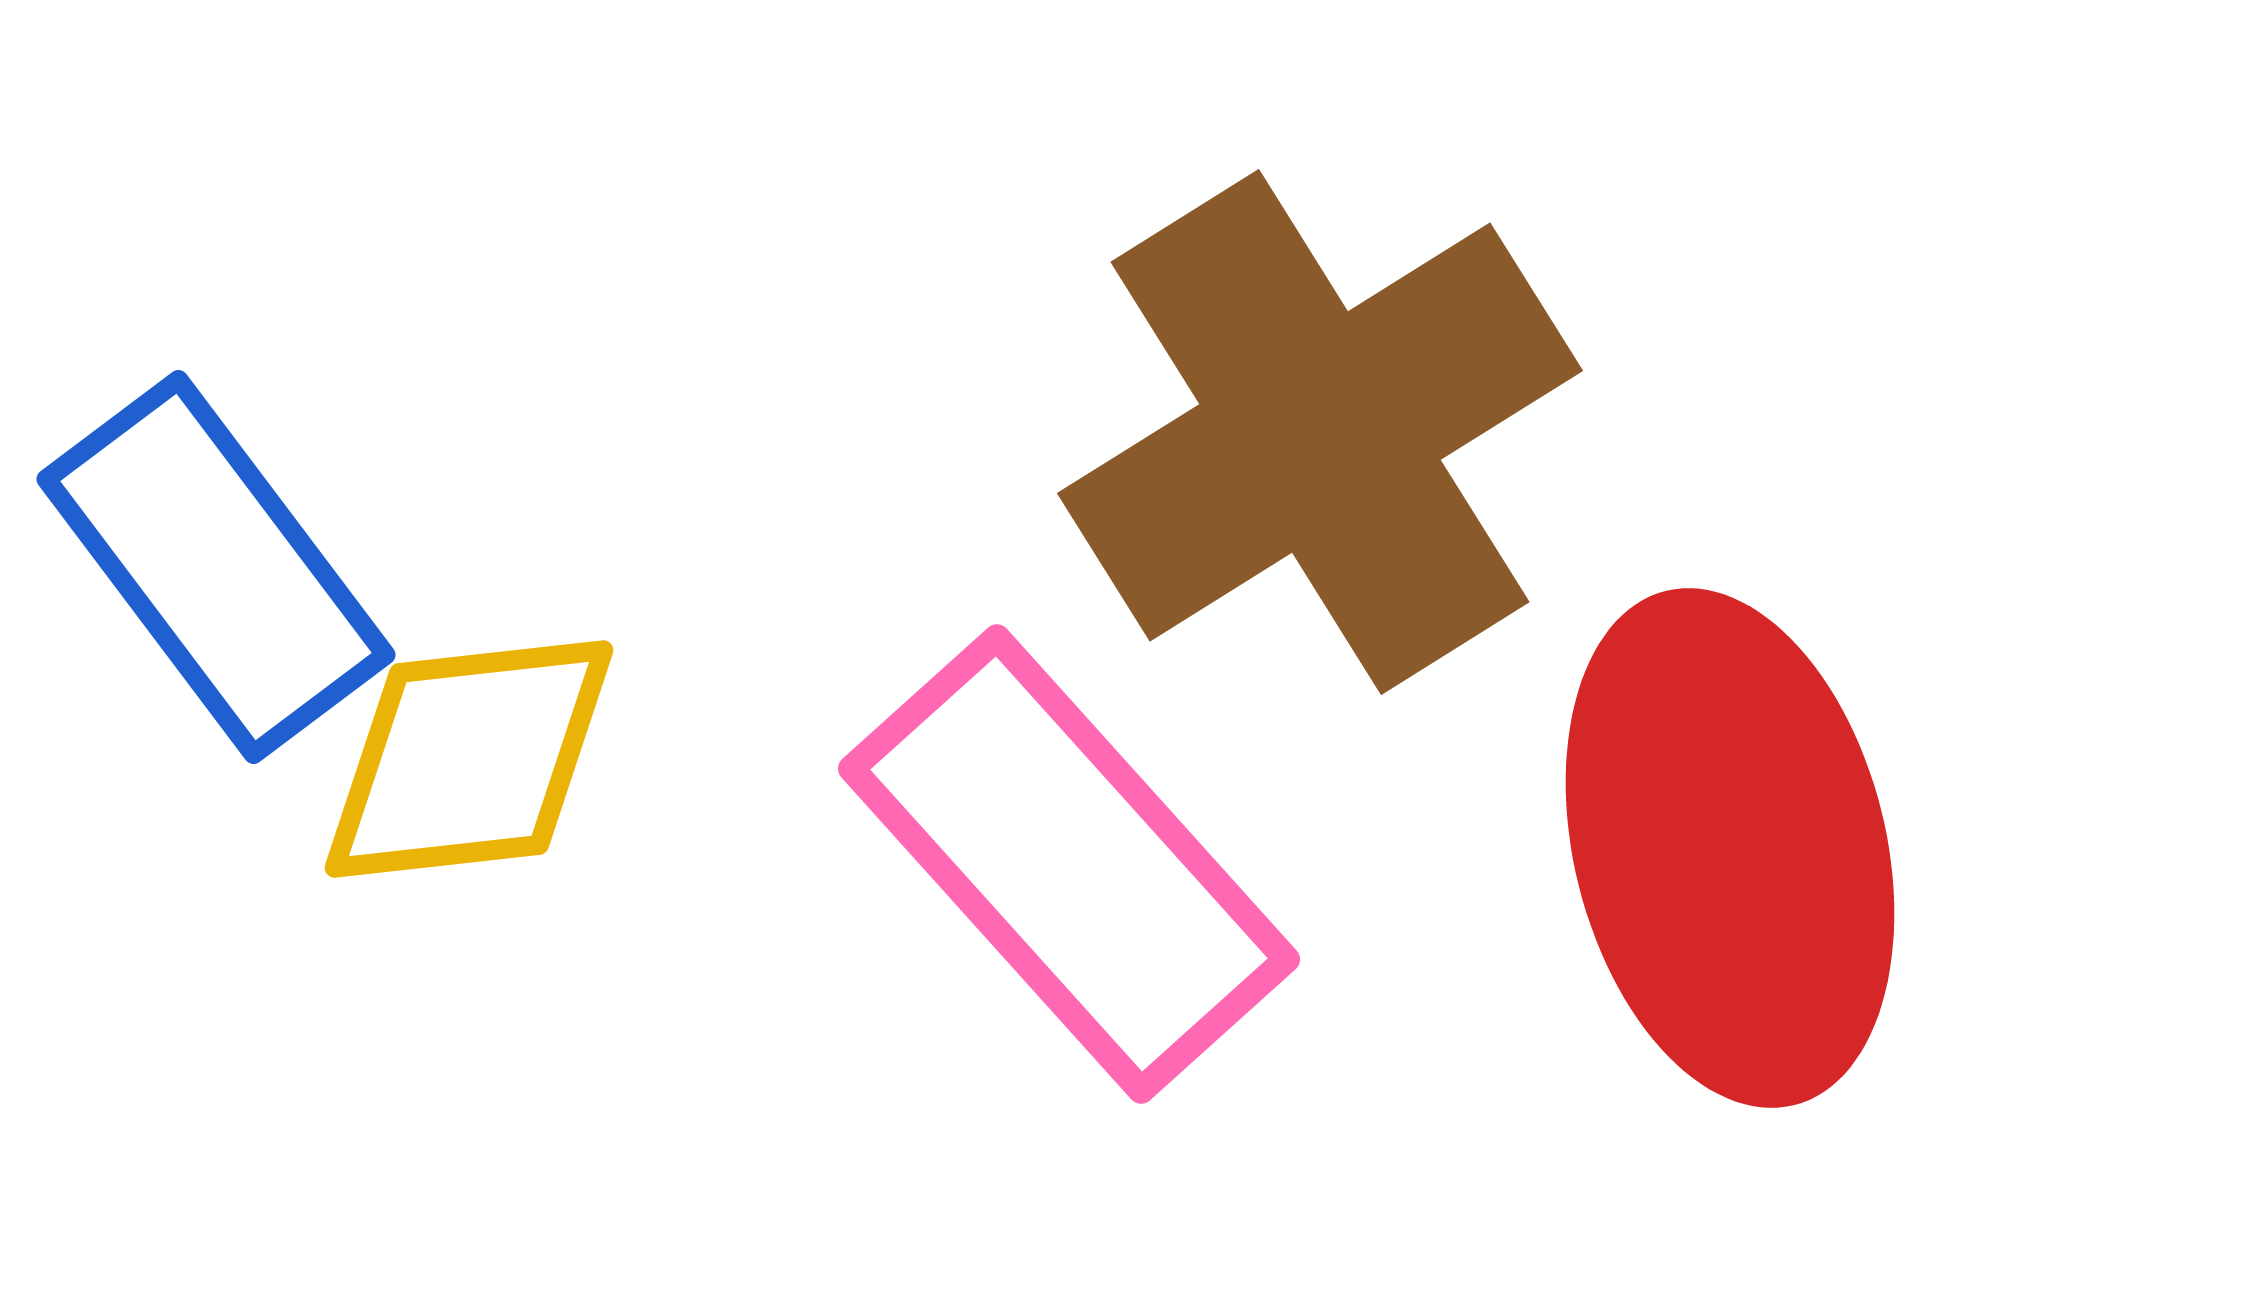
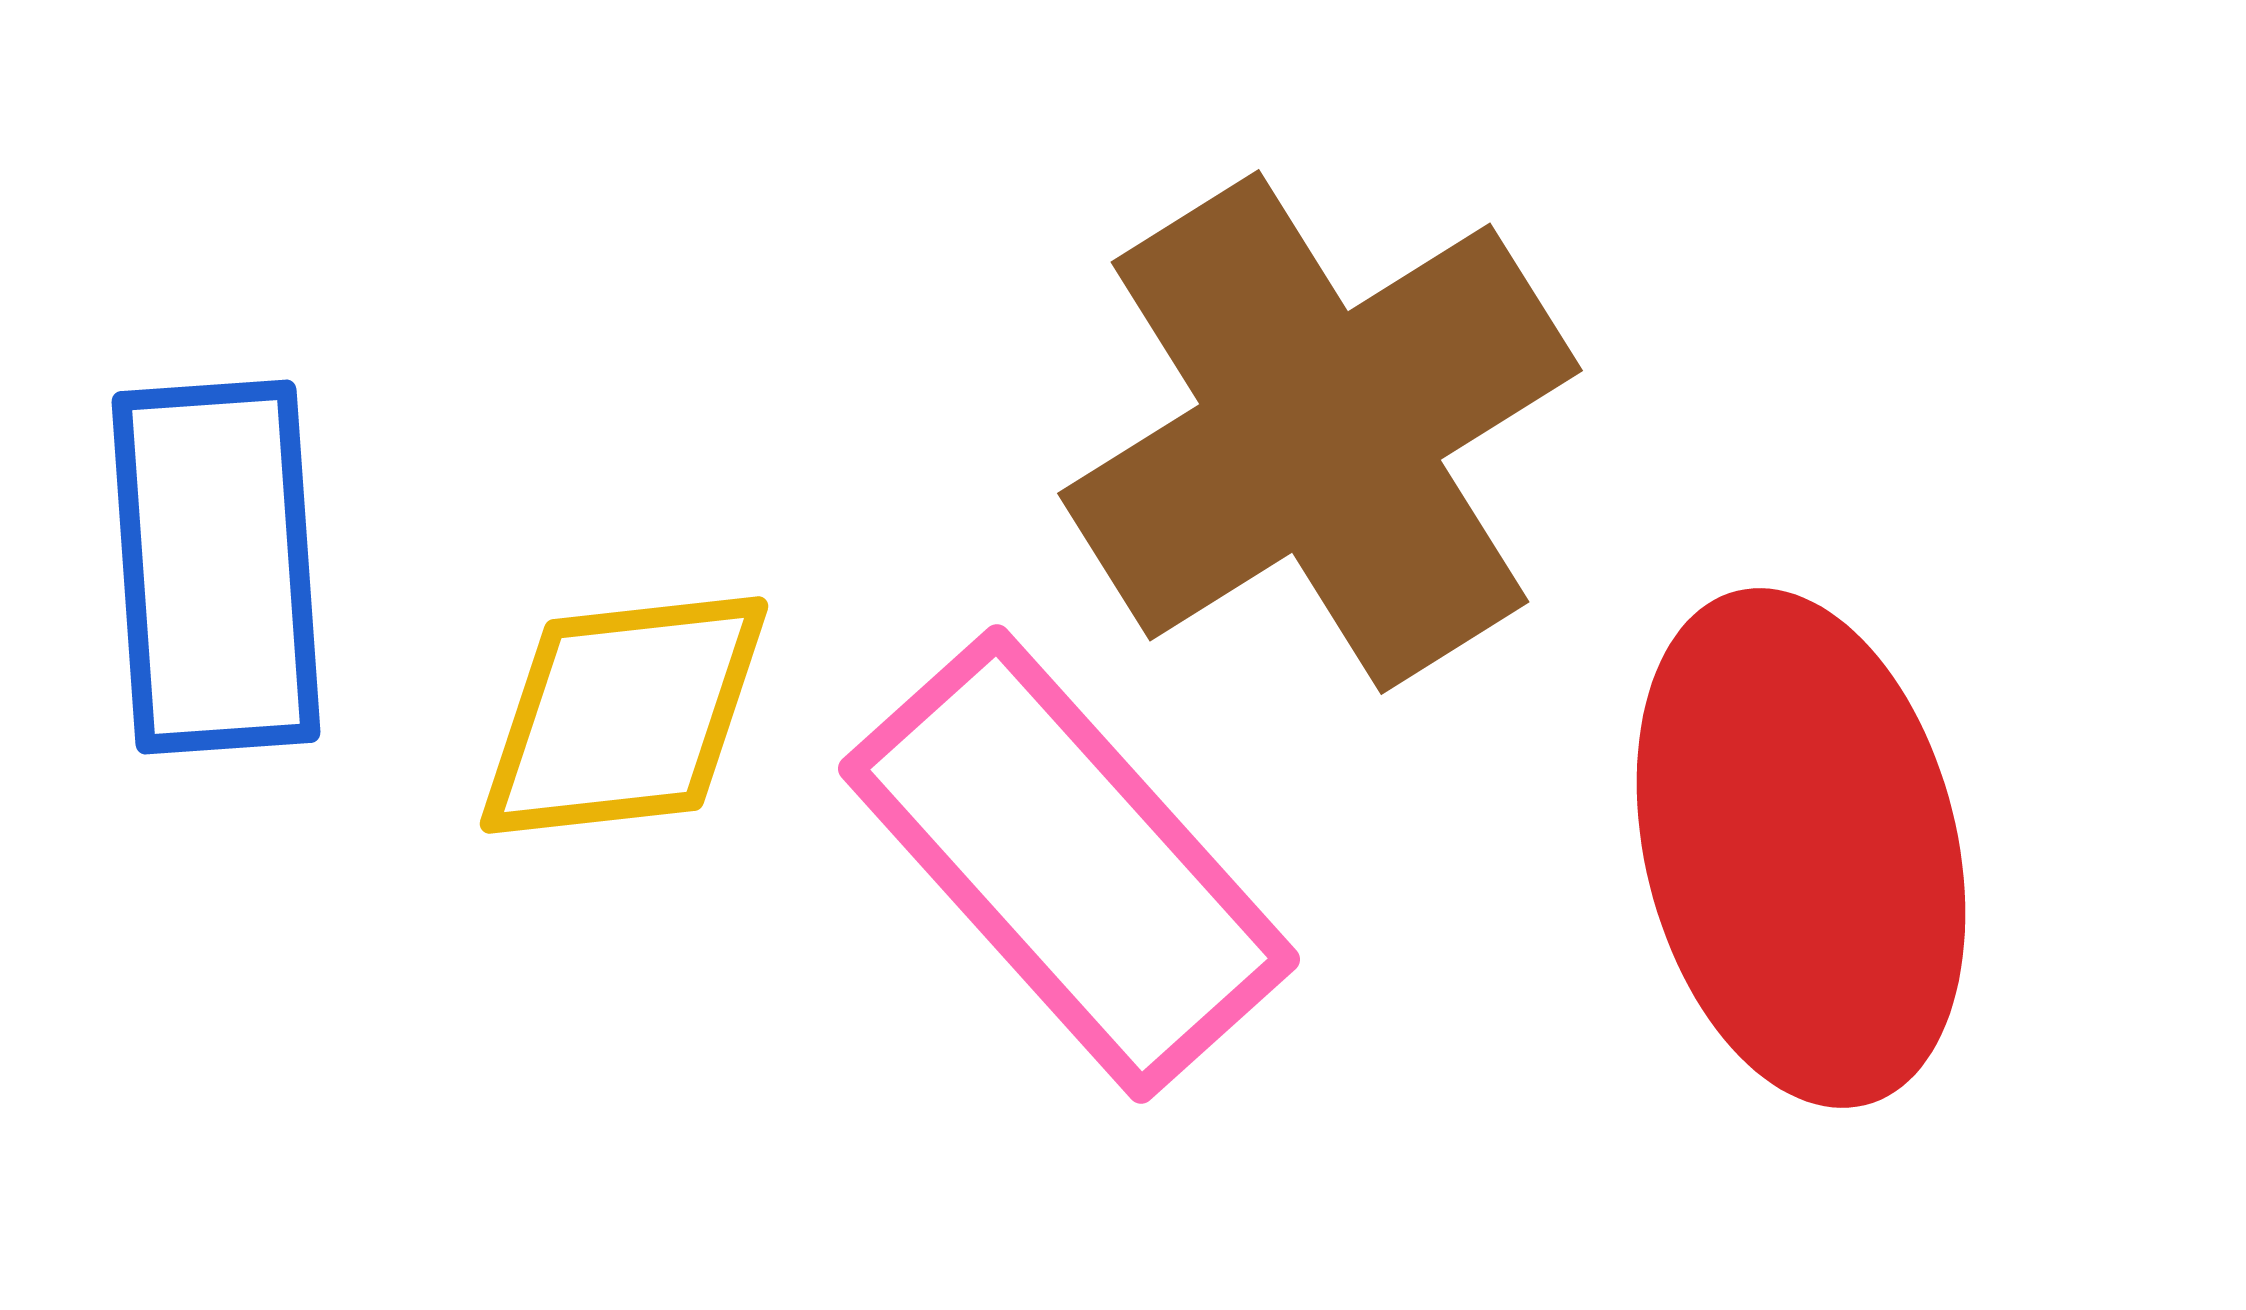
blue rectangle: rotated 33 degrees clockwise
yellow diamond: moved 155 px right, 44 px up
red ellipse: moved 71 px right
